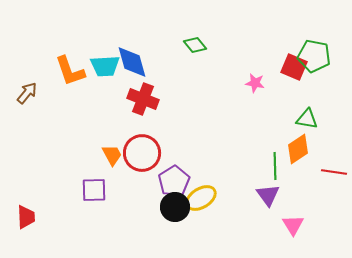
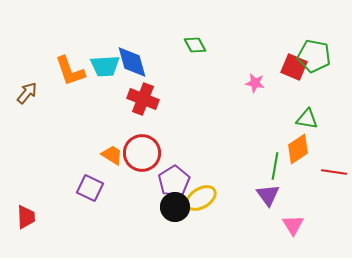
green diamond: rotated 10 degrees clockwise
orange trapezoid: rotated 30 degrees counterclockwise
green line: rotated 12 degrees clockwise
purple square: moved 4 px left, 2 px up; rotated 28 degrees clockwise
